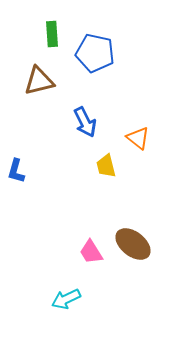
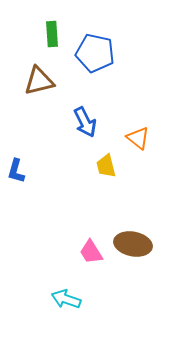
brown ellipse: rotated 27 degrees counterclockwise
cyan arrow: rotated 44 degrees clockwise
